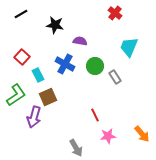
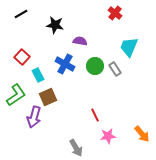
gray rectangle: moved 8 px up
